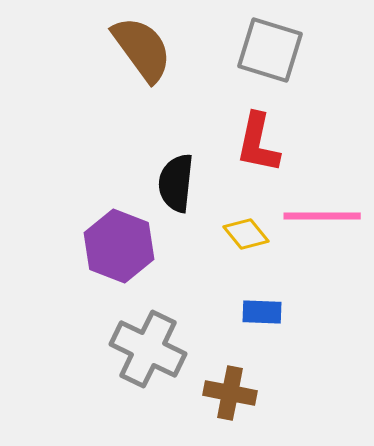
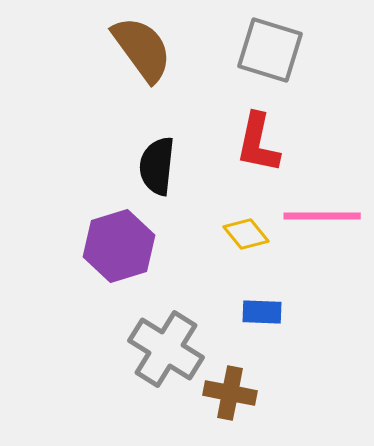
black semicircle: moved 19 px left, 17 px up
purple hexagon: rotated 22 degrees clockwise
gray cross: moved 18 px right; rotated 6 degrees clockwise
